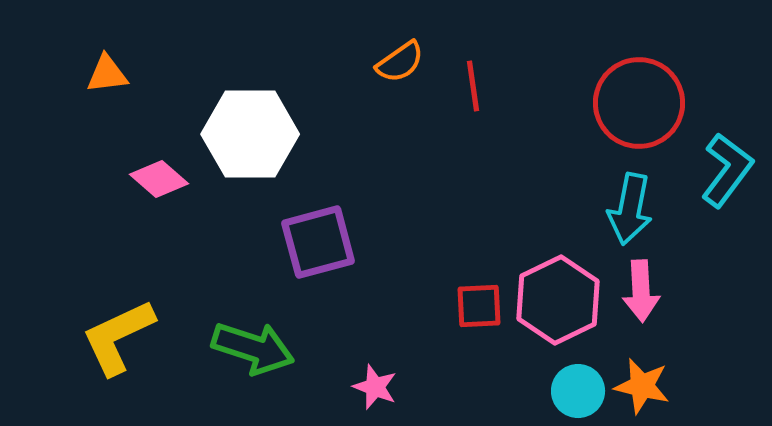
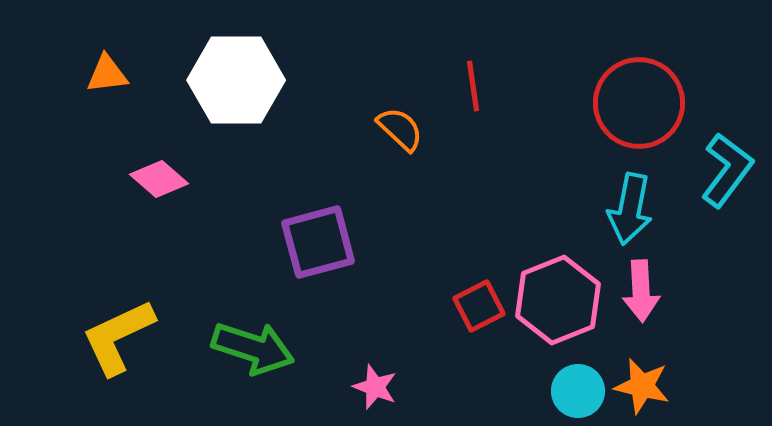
orange semicircle: moved 67 px down; rotated 102 degrees counterclockwise
white hexagon: moved 14 px left, 54 px up
pink hexagon: rotated 4 degrees clockwise
red square: rotated 24 degrees counterclockwise
